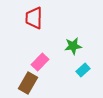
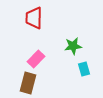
pink rectangle: moved 4 px left, 3 px up
cyan rectangle: moved 1 px right, 1 px up; rotated 64 degrees counterclockwise
brown rectangle: rotated 15 degrees counterclockwise
